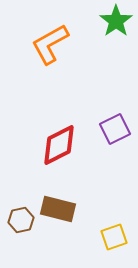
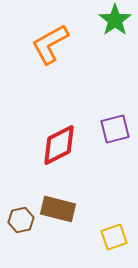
green star: moved 1 px left, 1 px up
purple square: rotated 12 degrees clockwise
